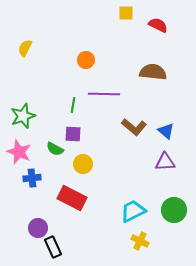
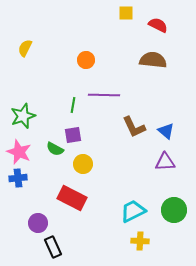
brown semicircle: moved 12 px up
purple line: moved 1 px down
brown L-shape: rotated 25 degrees clockwise
purple square: moved 1 px down; rotated 12 degrees counterclockwise
blue cross: moved 14 px left
purple circle: moved 5 px up
yellow cross: rotated 24 degrees counterclockwise
